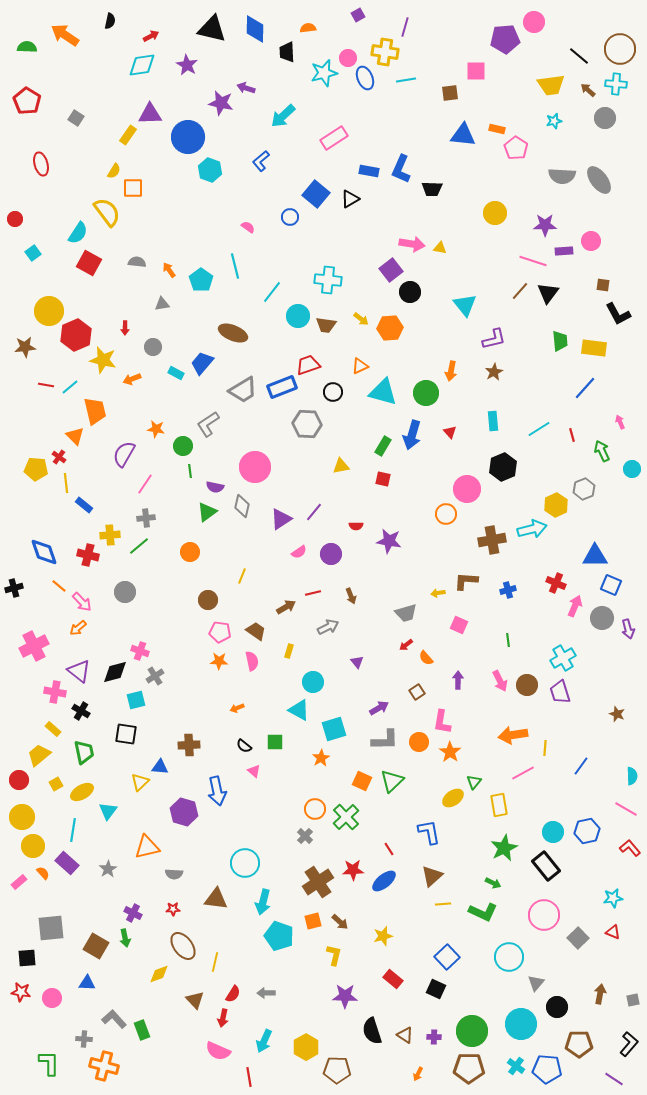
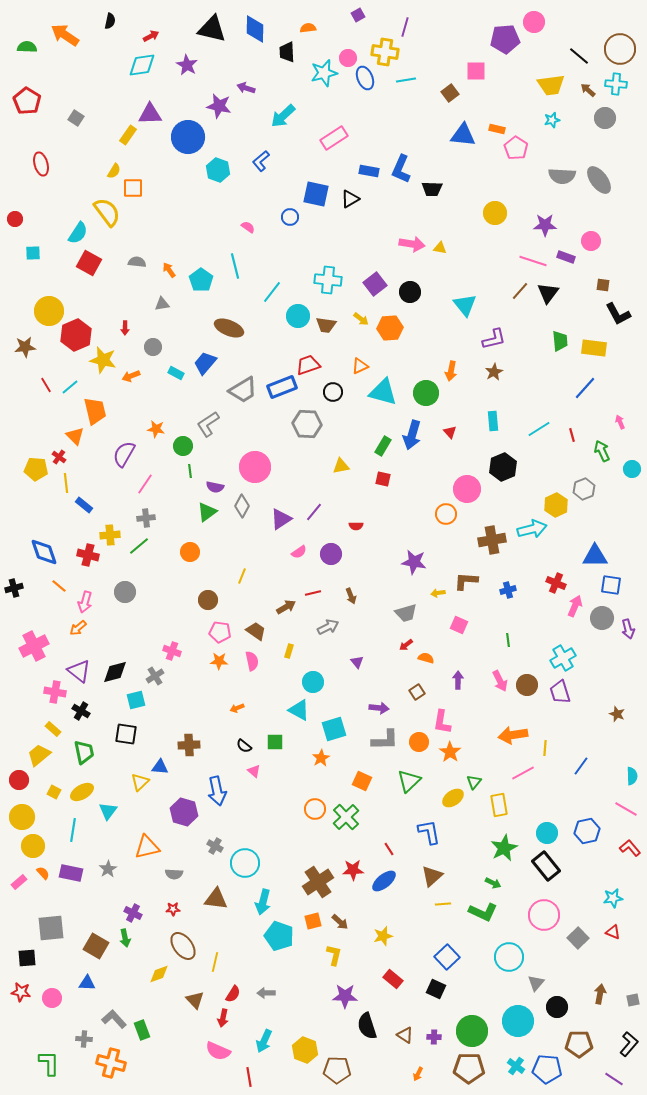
brown square at (450, 93): rotated 30 degrees counterclockwise
purple star at (221, 103): moved 2 px left, 3 px down
cyan star at (554, 121): moved 2 px left, 1 px up
cyan hexagon at (210, 170): moved 8 px right
blue square at (316, 194): rotated 28 degrees counterclockwise
purple rectangle at (564, 251): moved 2 px right, 6 px down; rotated 24 degrees clockwise
cyan square at (33, 253): rotated 35 degrees clockwise
purple square at (391, 270): moved 16 px left, 14 px down
brown ellipse at (233, 333): moved 4 px left, 5 px up
blue trapezoid at (202, 363): moved 3 px right
orange arrow at (132, 379): moved 1 px left, 3 px up
red line at (46, 385): rotated 49 degrees clockwise
gray diamond at (242, 506): rotated 15 degrees clockwise
purple star at (389, 541): moved 25 px right, 21 px down
blue square at (611, 585): rotated 15 degrees counterclockwise
pink arrow at (82, 602): moved 3 px right; rotated 60 degrees clockwise
pink cross at (140, 651): moved 32 px right
orange semicircle at (426, 658): rotated 147 degrees clockwise
purple arrow at (379, 708): rotated 36 degrees clockwise
green triangle at (392, 781): moved 17 px right
yellow square at (56, 784): moved 2 px left, 8 px down; rotated 32 degrees counterclockwise
cyan circle at (553, 832): moved 6 px left, 1 px down
gray cross at (305, 836): moved 90 px left, 10 px down; rotated 14 degrees counterclockwise
purple rectangle at (67, 863): moved 4 px right, 10 px down; rotated 30 degrees counterclockwise
cyan circle at (521, 1024): moved 3 px left, 3 px up
black semicircle at (372, 1031): moved 5 px left, 5 px up
yellow hexagon at (306, 1047): moved 1 px left, 3 px down; rotated 10 degrees counterclockwise
orange cross at (104, 1066): moved 7 px right, 3 px up
